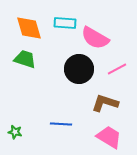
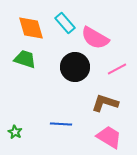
cyan rectangle: rotated 45 degrees clockwise
orange diamond: moved 2 px right
black circle: moved 4 px left, 2 px up
green star: rotated 16 degrees clockwise
